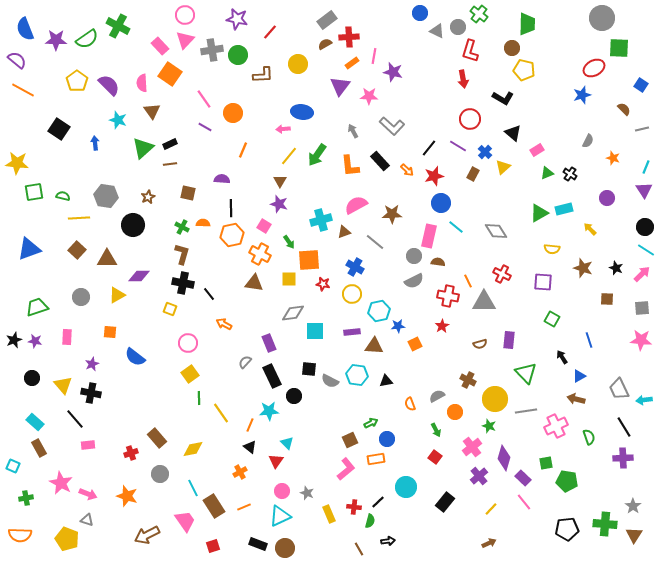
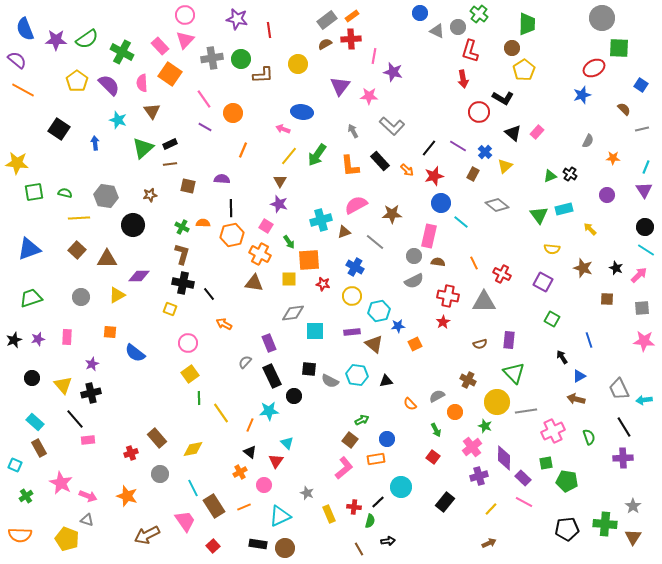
green cross at (118, 26): moved 4 px right, 26 px down
red line at (270, 32): moved 1 px left, 2 px up; rotated 49 degrees counterclockwise
red cross at (349, 37): moved 2 px right, 2 px down
gray cross at (212, 50): moved 8 px down
green circle at (238, 55): moved 3 px right, 4 px down
orange rectangle at (352, 63): moved 47 px up
yellow pentagon at (524, 70): rotated 25 degrees clockwise
red circle at (470, 119): moved 9 px right, 7 px up
pink arrow at (283, 129): rotated 24 degrees clockwise
pink rectangle at (537, 150): moved 18 px up; rotated 16 degrees counterclockwise
orange star at (613, 158): rotated 16 degrees counterclockwise
yellow triangle at (503, 167): moved 2 px right, 1 px up
green triangle at (547, 173): moved 3 px right, 3 px down
brown square at (188, 193): moved 7 px up
green semicircle at (63, 196): moved 2 px right, 3 px up
brown star at (148, 197): moved 2 px right, 2 px up; rotated 16 degrees clockwise
purple circle at (607, 198): moved 3 px up
green triangle at (539, 213): moved 2 px down; rotated 36 degrees counterclockwise
pink square at (264, 226): moved 2 px right
cyan line at (456, 227): moved 5 px right, 5 px up
gray diamond at (496, 231): moved 1 px right, 26 px up; rotated 20 degrees counterclockwise
pink arrow at (642, 274): moved 3 px left, 1 px down
orange line at (468, 281): moved 6 px right, 18 px up
purple square at (543, 282): rotated 24 degrees clockwise
yellow circle at (352, 294): moved 2 px down
green trapezoid at (37, 307): moved 6 px left, 9 px up
red star at (442, 326): moved 1 px right, 4 px up
pink star at (641, 340): moved 3 px right, 1 px down
purple star at (35, 341): moved 3 px right, 2 px up; rotated 24 degrees counterclockwise
brown triangle at (374, 346): moved 2 px up; rotated 36 degrees clockwise
blue semicircle at (135, 357): moved 4 px up
green triangle at (526, 373): moved 12 px left
black cross at (91, 393): rotated 24 degrees counterclockwise
yellow circle at (495, 399): moved 2 px right, 3 px down
orange semicircle at (410, 404): rotated 24 degrees counterclockwise
green arrow at (371, 423): moved 9 px left, 3 px up
green star at (489, 426): moved 4 px left
pink cross at (556, 426): moved 3 px left, 5 px down
brown square at (350, 440): rotated 28 degrees counterclockwise
pink rectangle at (88, 445): moved 5 px up
black triangle at (250, 447): moved 5 px down
red square at (435, 457): moved 2 px left
purple diamond at (504, 458): rotated 15 degrees counterclockwise
cyan square at (13, 466): moved 2 px right, 1 px up
pink L-shape at (346, 469): moved 2 px left, 1 px up
purple cross at (479, 476): rotated 24 degrees clockwise
cyan circle at (406, 487): moved 5 px left
pink circle at (282, 491): moved 18 px left, 6 px up
pink arrow at (88, 494): moved 2 px down
green cross at (26, 498): moved 2 px up; rotated 24 degrees counterclockwise
pink line at (524, 502): rotated 24 degrees counterclockwise
brown triangle at (634, 535): moved 1 px left, 2 px down
black rectangle at (258, 544): rotated 12 degrees counterclockwise
red square at (213, 546): rotated 24 degrees counterclockwise
